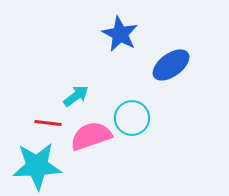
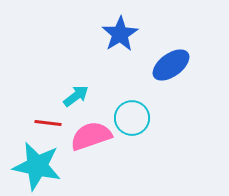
blue star: rotated 12 degrees clockwise
cyan star: rotated 15 degrees clockwise
